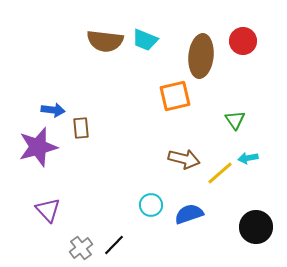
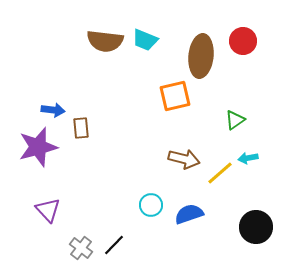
green triangle: rotated 30 degrees clockwise
gray cross: rotated 15 degrees counterclockwise
